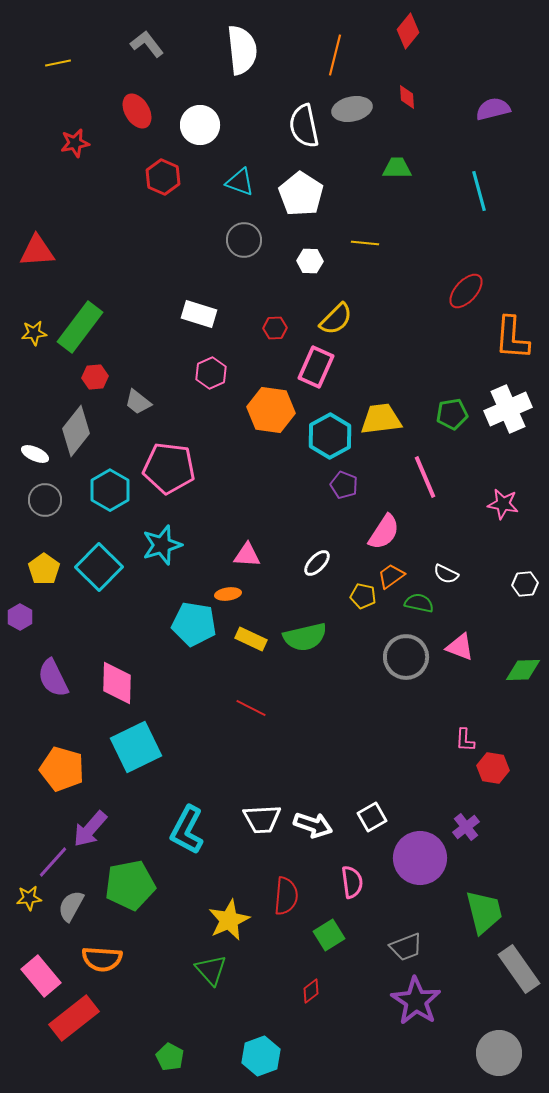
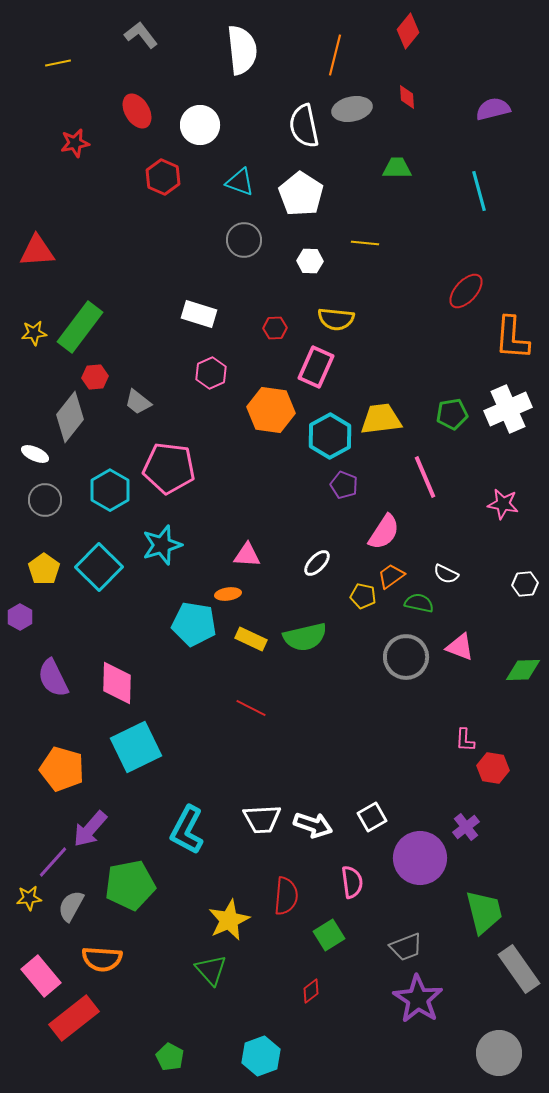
gray L-shape at (147, 44): moved 6 px left, 9 px up
yellow semicircle at (336, 319): rotated 51 degrees clockwise
gray diamond at (76, 431): moved 6 px left, 14 px up
purple star at (416, 1001): moved 2 px right, 2 px up
